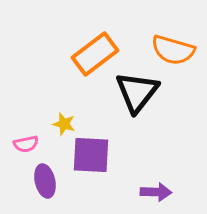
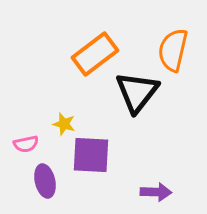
orange semicircle: rotated 87 degrees clockwise
